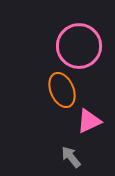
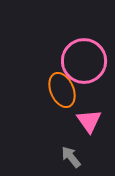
pink circle: moved 5 px right, 15 px down
pink triangle: rotated 40 degrees counterclockwise
